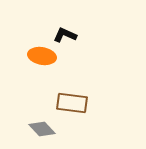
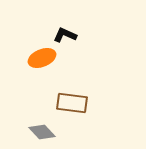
orange ellipse: moved 2 px down; rotated 32 degrees counterclockwise
gray diamond: moved 3 px down
